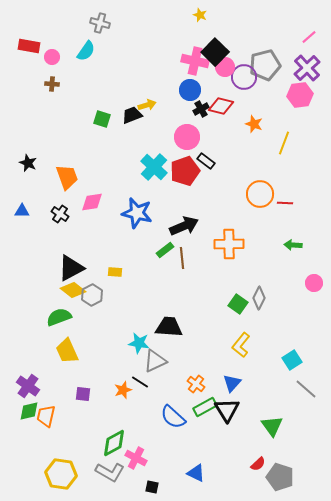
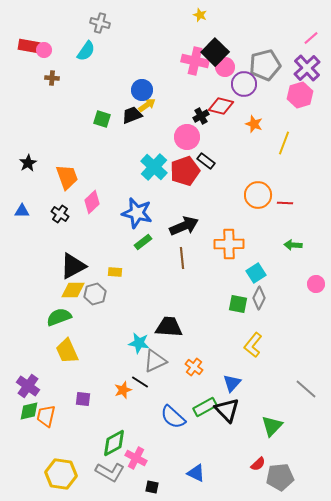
pink line at (309, 37): moved 2 px right, 1 px down
pink circle at (52, 57): moved 8 px left, 7 px up
purple circle at (244, 77): moved 7 px down
brown cross at (52, 84): moved 6 px up
blue circle at (190, 90): moved 48 px left
pink hexagon at (300, 95): rotated 10 degrees counterclockwise
yellow arrow at (147, 105): rotated 18 degrees counterclockwise
black cross at (201, 109): moved 7 px down
black star at (28, 163): rotated 18 degrees clockwise
orange circle at (260, 194): moved 2 px left, 1 px down
pink diamond at (92, 202): rotated 35 degrees counterclockwise
green rectangle at (165, 250): moved 22 px left, 8 px up
black triangle at (71, 268): moved 2 px right, 2 px up
pink circle at (314, 283): moved 2 px right, 1 px down
yellow diamond at (73, 290): rotated 40 degrees counterclockwise
gray hexagon at (92, 295): moved 3 px right, 1 px up; rotated 10 degrees clockwise
green square at (238, 304): rotated 24 degrees counterclockwise
yellow L-shape at (241, 345): moved 12 px right
cyan square at (292, 360): moved 36 px left, 87 px up
orange cross at (196, 384): moved 2 px left, 17 px up
purple square at (83, 394): moved 5 px down
black triangle at (227, 410): rotated 12 degrees counterclockwise
green triangle at (272, 426): rotated 20 degrees clockwise
gray pentagon at (280, 477): rotated 24 degrees counterclockwise
